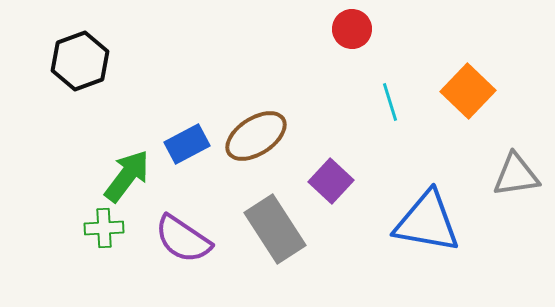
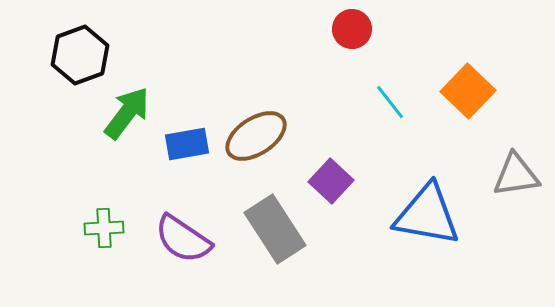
black hexagon: moved 6 px up
cyan line: rotated 21 degrees counterclockwise
blue rectangle: rotated 18 degrees clockwise
green arrow: moved 63 px up
blue triangle: moved 7 px up
